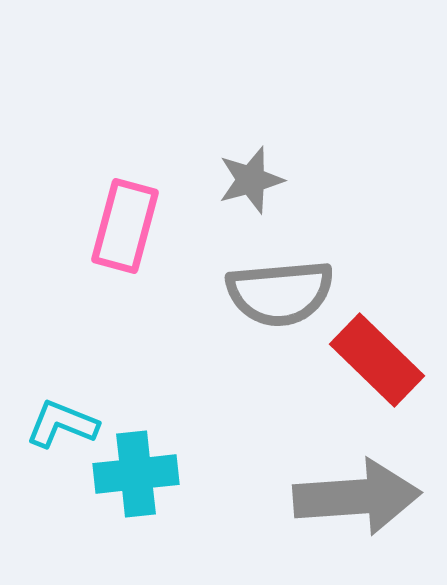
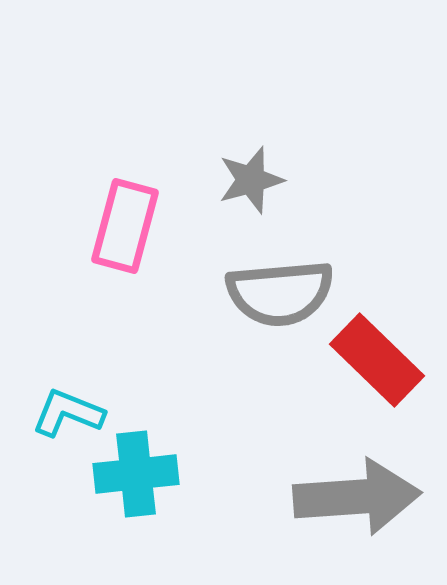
cyan L-shape: moved 6 px right, 11 px up
